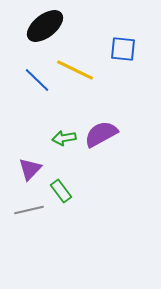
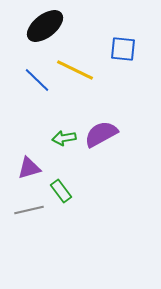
purple triangle: moved 1 px left, 1 px up; rotated 30 degrees clockwise
